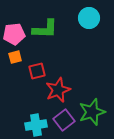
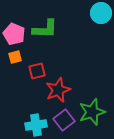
cyan circle: moved 12 px right, 5 px up
pink pentagon: rotated 30 degrees clockwise
